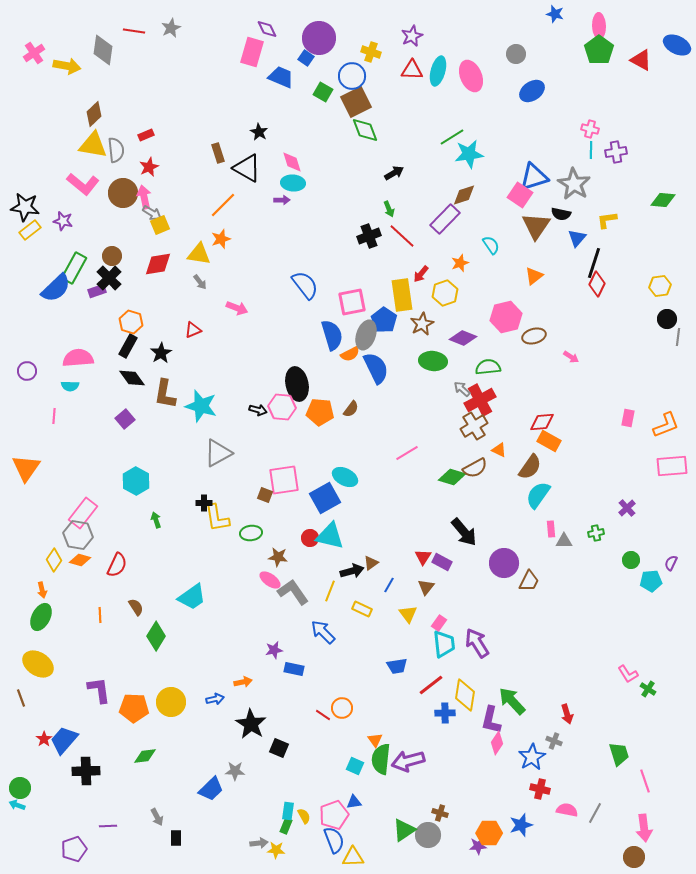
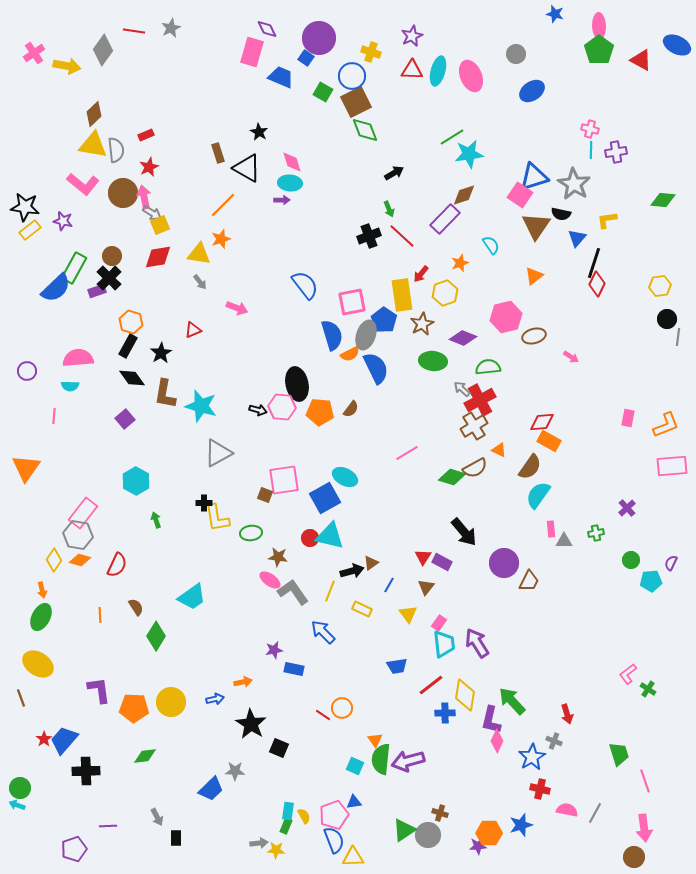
gray diamond at (103, 50): rotated 28 degrees clockwise
cyan ellipse at (293, 183): moved 3 px left
red diamond at (158, 264): moved 7 px up
pink L-shape at (628, 674): rotated 85 degrees clockwise
pink diamond at (497, 743): moved 2 px up; rotated 10 degrees counterclockwise
